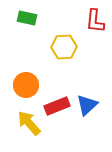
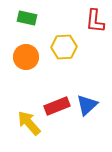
orange circle: moved 28 px up
